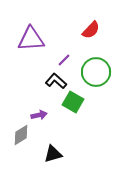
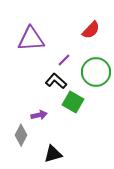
gray diamond: rotated 30 degrees counterclockwise
